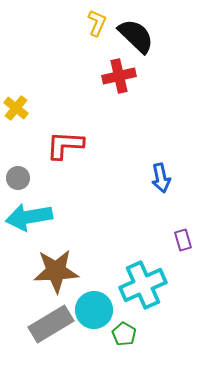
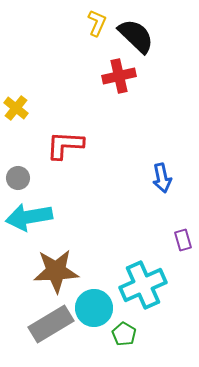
blue arrow: moved 1 px right
cyan circle: moved 2 px up
